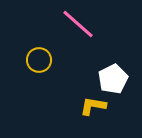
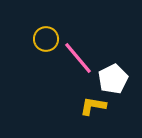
pink line: moved 34 px down; rotated 9 degrees clockwise
yellow circle: moved 7 px right, 21 px up
